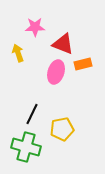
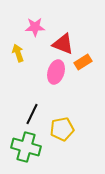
orange rectangle: moved 2 px up; rotated 18 degrees counterclockwise
